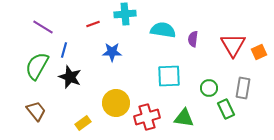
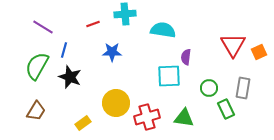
purple semicircle: moved 7 px left, 18 px down
brown trapezoid: rotated 70 degrees clockwise
